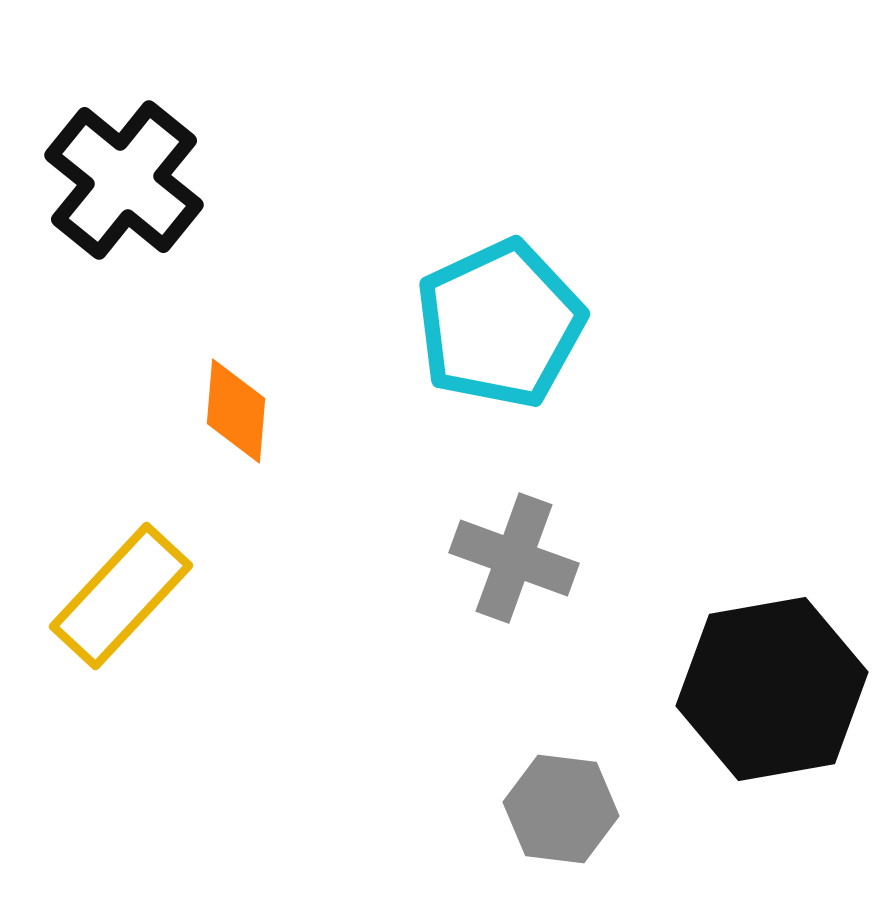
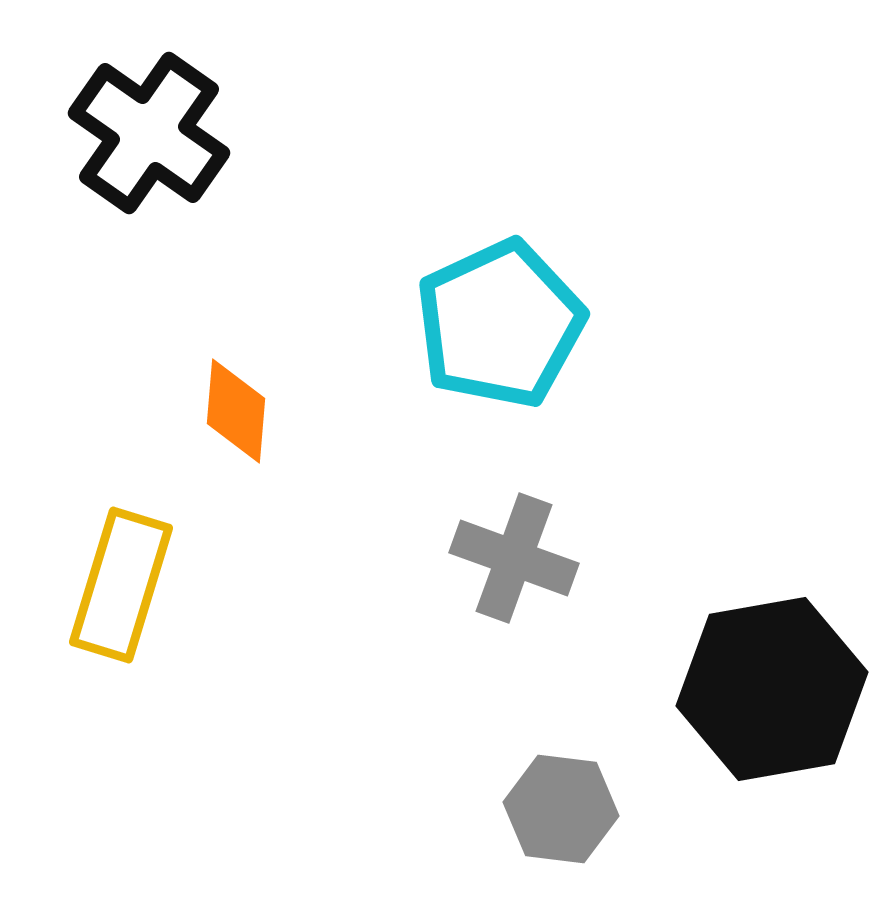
black cross: moved 25 px right, 47 px up; rotated 4 degrees counterclockwise
yellow rectangle: moved 11 px up; rotated 26 degrees counterclockwise
